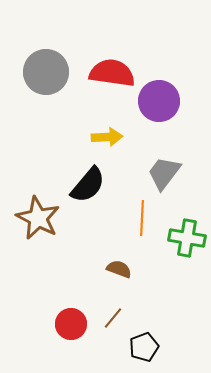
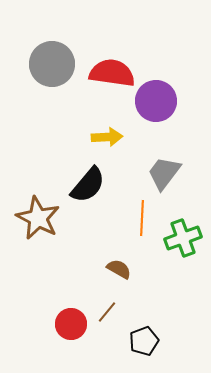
gray circle: moved 6 px right, 8 px up
purple circle: moved 3 px left
green cross: moved 4 px left; rotated 30 degrees counterclockwise
brown semicircle: rotated 10 degrees clockwise
brown line: moved 6 px left, 6 px up
black pentagon: moved 6 px up
